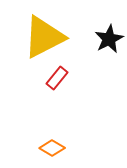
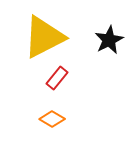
black star: moved 1 px down
orange diamond: moved 29 px up
